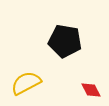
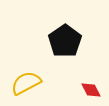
black pentagon: rotated 28 degrees clockwise
